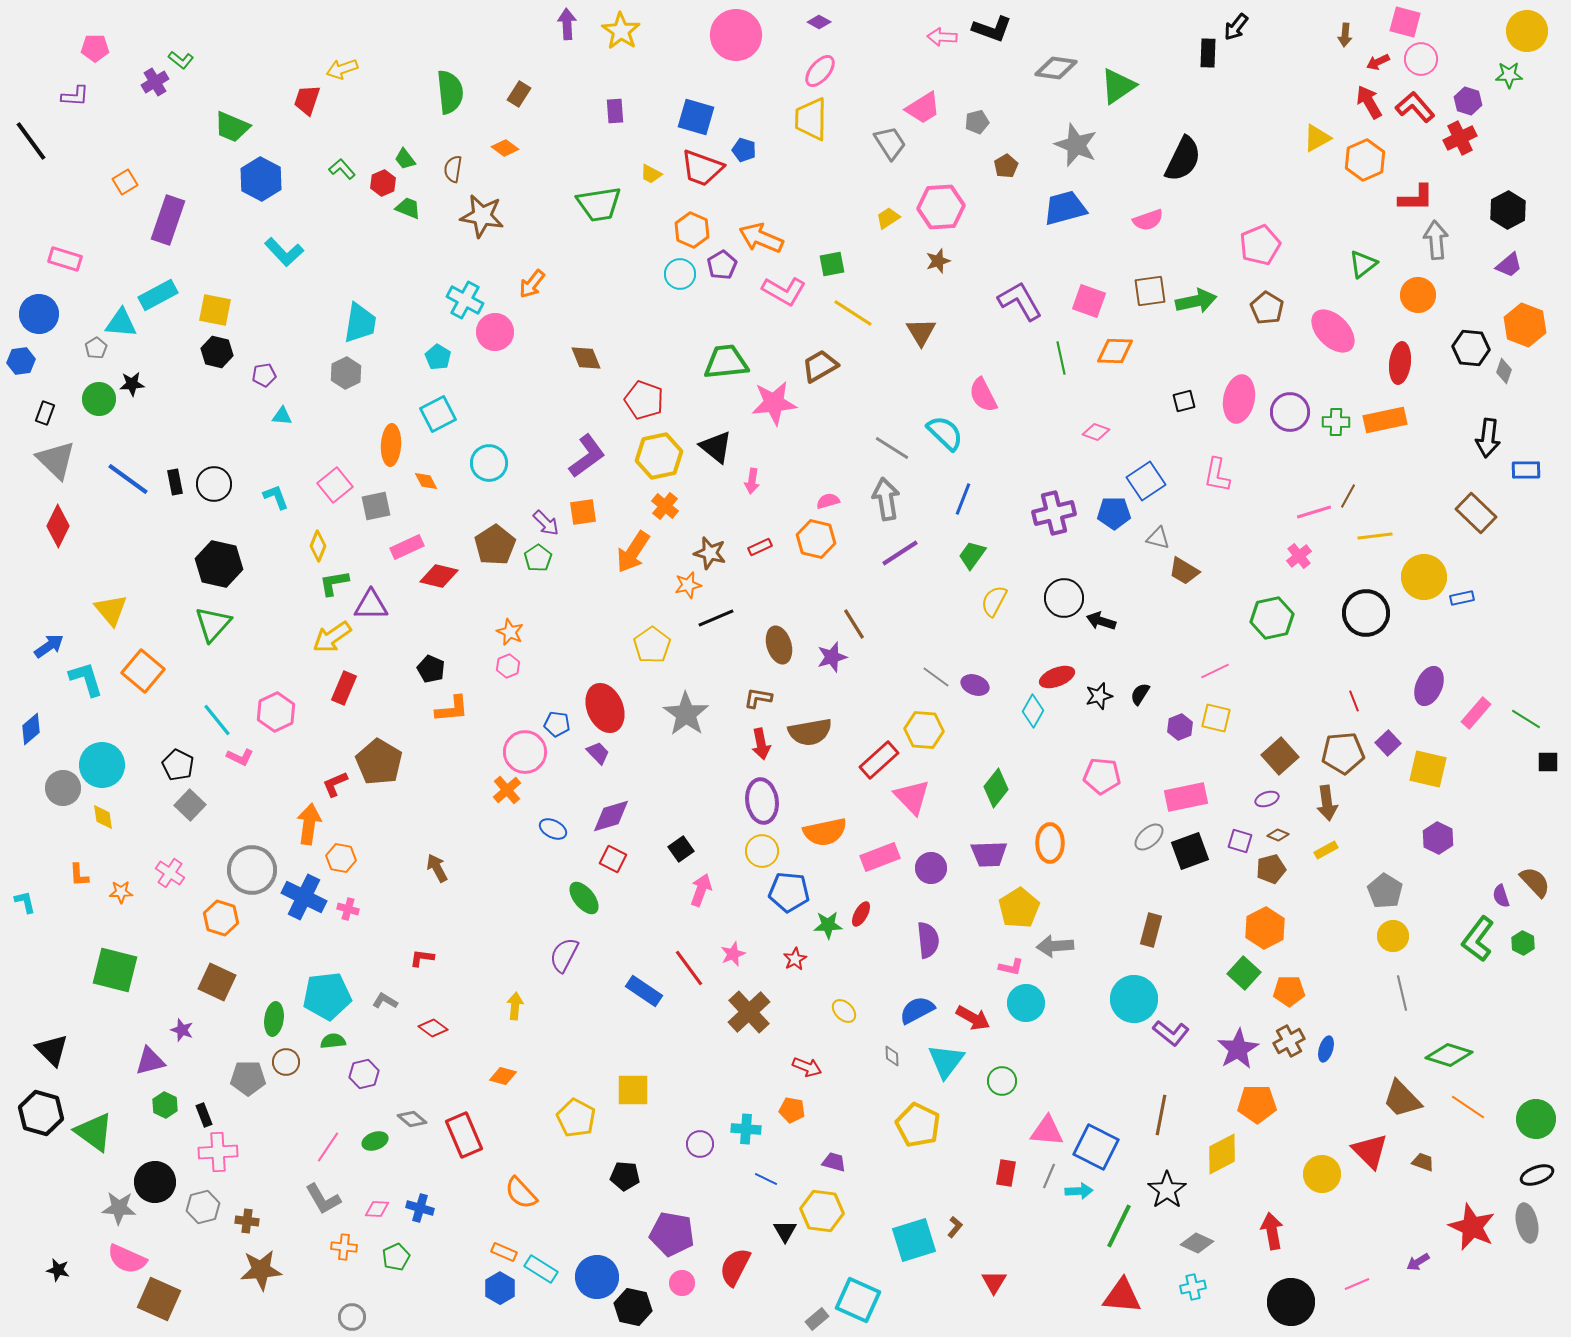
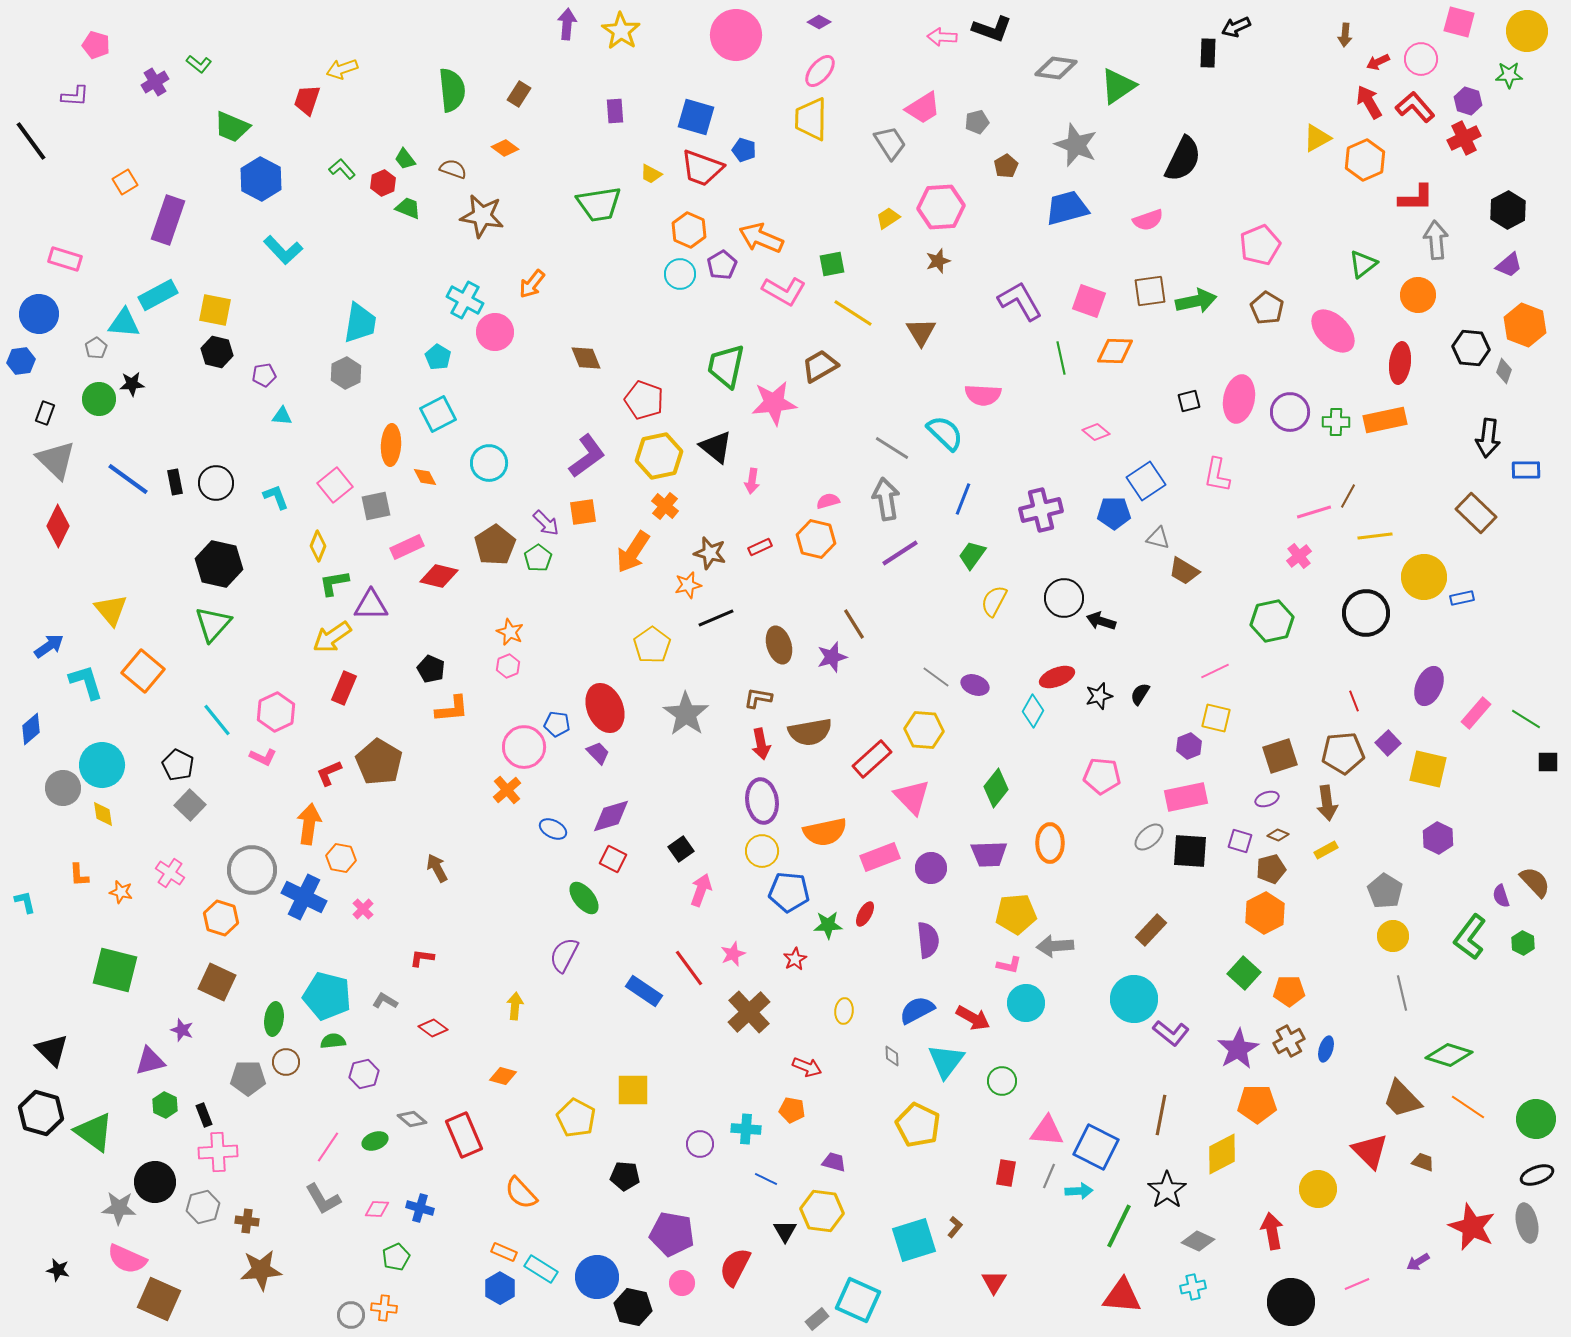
pink square at (1405, 22): moved 54 px right
purple arrow at (567, 24): rotated 8 degrees clockwise
black arrow at (1236, 27): rotated 28 degrees clockwise
pink pentagon at (95, 48): moved 1 px right, 3 px up; rotated 16 degrees clockwise
green L-shape at (181, 60): moved 18 px right, 4 px down
green semicircle at (450, 92): moved 2 px right, 2 px up
red cross at (1460, 138): moved 4 px right
brown semicircle at (453, 169): rotated 100 degrees clockwise
blue trapezoid at (1065, 208): moved 2 px right
orange hexagon at (692, 230): moved 3 px left
cyan L-shape at (284, 252): moved 1 px left, 2 px up
cyan triangle at (121, 323): moved 3 px right
green trapezoid at (726, 362): moved 4 px down; rotated 72 degrees counterclockwise
pink semicircle at (983, 395): rotated 60 degrees counterclockwise
black square at (1184, 401): moved 5 px right
pink diamond at (1096, 432): rotated 20 degrees clockwise
orange diamond at (426, 481): moved 1 px left, 4 px up
black circle at (214, 484): moved 2 px right, 1 px up
purple cross at (1054, 513): moved 13 px left, 3 px up
green hexagon at (1272, 618): moved 3 px down
cyan L-shape at (86, 679): moved 3 px down
purple hexagon at (1180, 727): moved 9 px right, 19 px down
pink circle at (525, 752): moved 1 px left, 5 px up
brown square at (1280, 756): rotated 24 degrees clockwise
pink L-shape at (240, 757): moved 23 px right
red rectangle at (879, 760): moved 7 px left, 1 px up
red L-shape at (335, 784): moved 6 px left, 11 px up
yellow diamond at (103, 817): moved 3 px up
black square at (1190, 851): rotated 24 degrees clockwise
orange star at (121, 892): rotated 15 degrees clockwise
yellow pentagon at (1019, 908): moved 3 px left, 6 px down; rotated 27 degrees clockwise
pink cross at (348, 909): moved 15 px right; rotated 30 degrees clockwise
red ellipse at (861, 914): moved 4 px right
orange hexagon at (1265, 928): moved 15 px up
brown rectangle at (1151, 930): rotated 28 degrees clockwise
green L-shape at (1478, 939): moved 8 px left, 2 px up
pink L-shape at (1011, 967): moved 2 px left, 2 px up
cyan pentagon at (327, 996): rotated 21 degrees clockwise
yellow ellipse at (844, 1011): rotated 50 degrees clockwise
yellow circle at (1322, 1174): moved 4 px left, 15 px down
gray diamond at (1197, 1243): moved 1 px right, 2 px up
orange cross at (344, 1247): moved 40 px right, 61 px down
gray circle at (352, 1317): moved 1 px left, 2 px up
